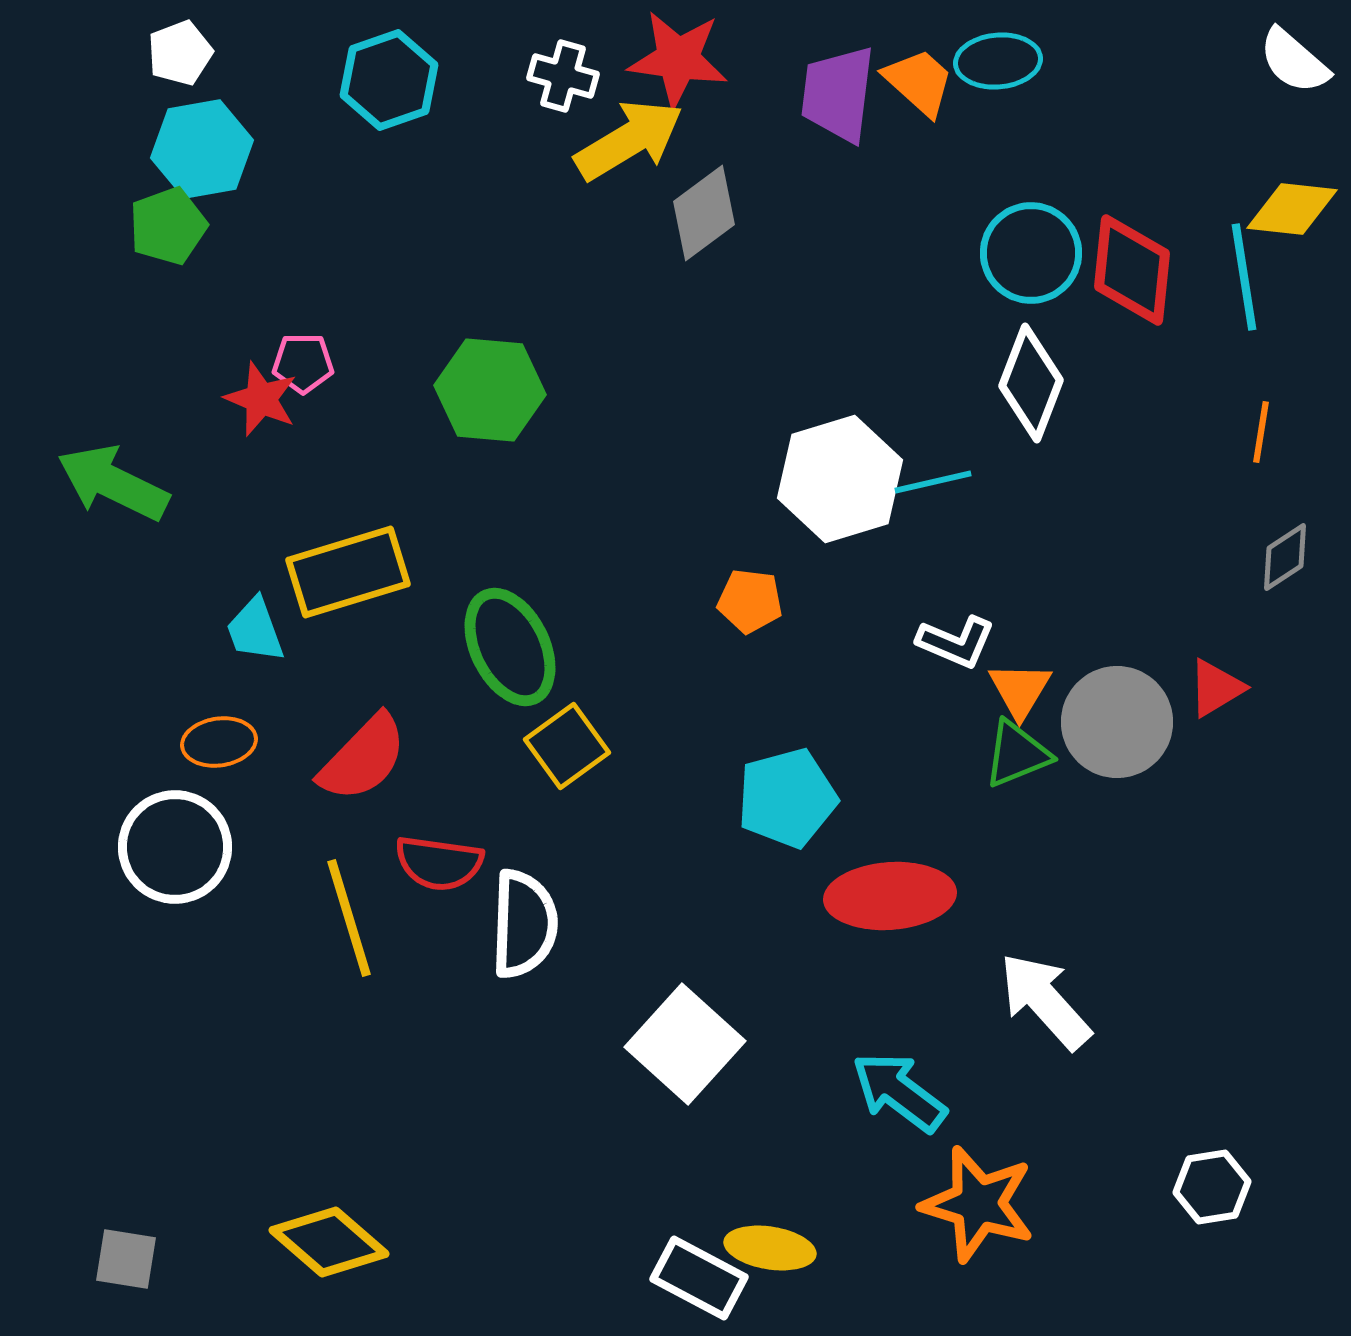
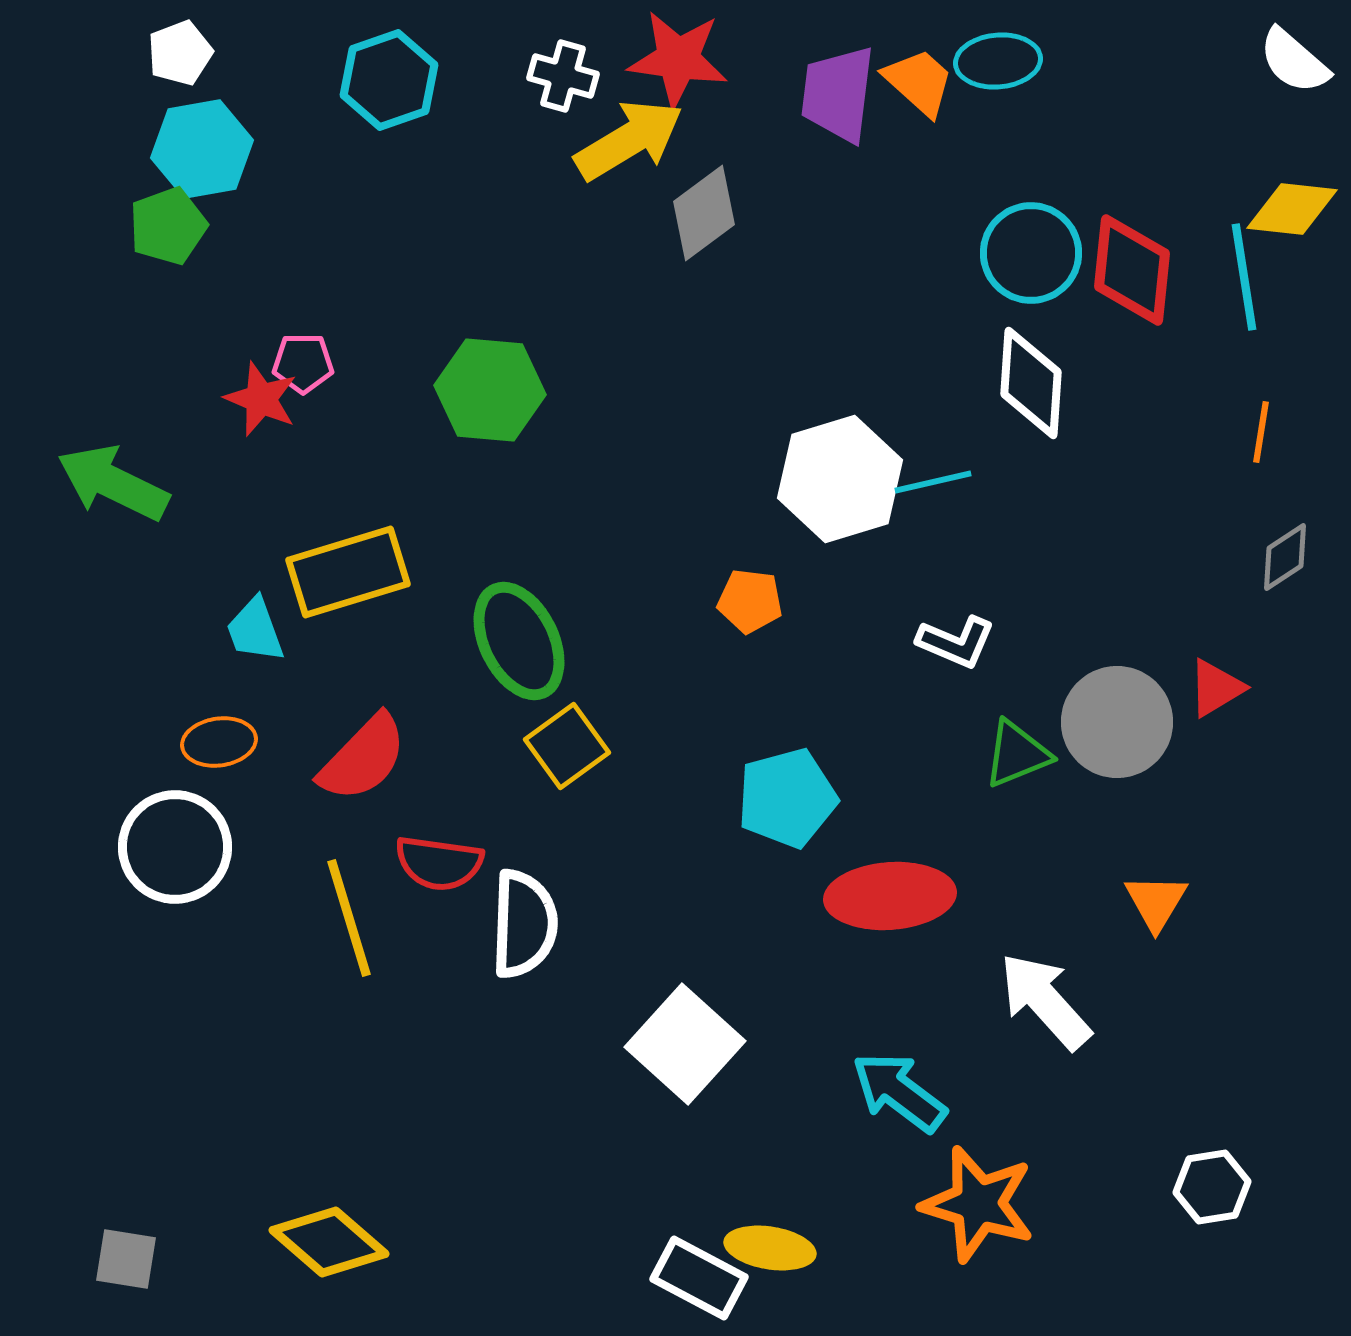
white diamond at (1031, 383): rotated 17 degrees counterclockwise
green ellipse at (510, 647): moved 9 px right, 6 px up
orange triangle at (1020, 690): moved 136 px right, 212 px down
